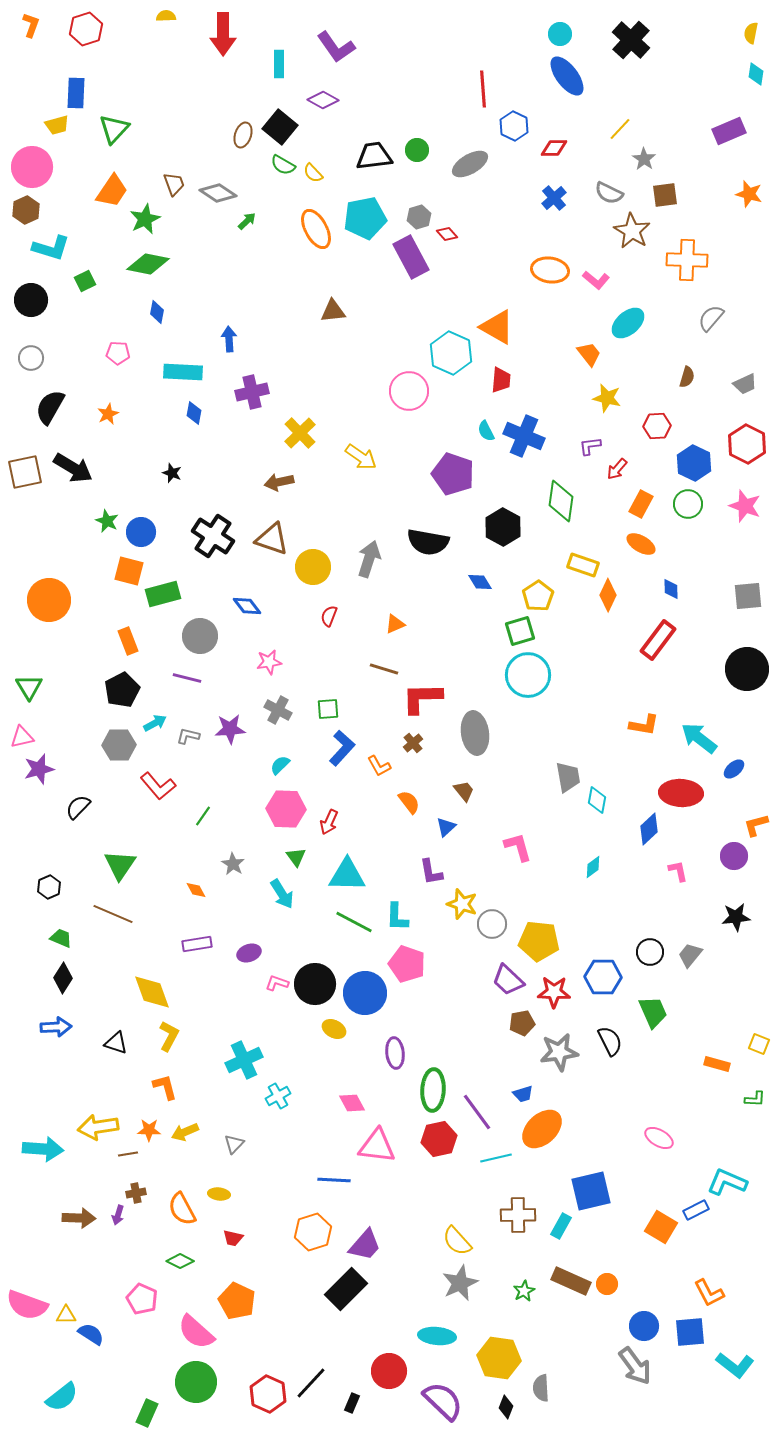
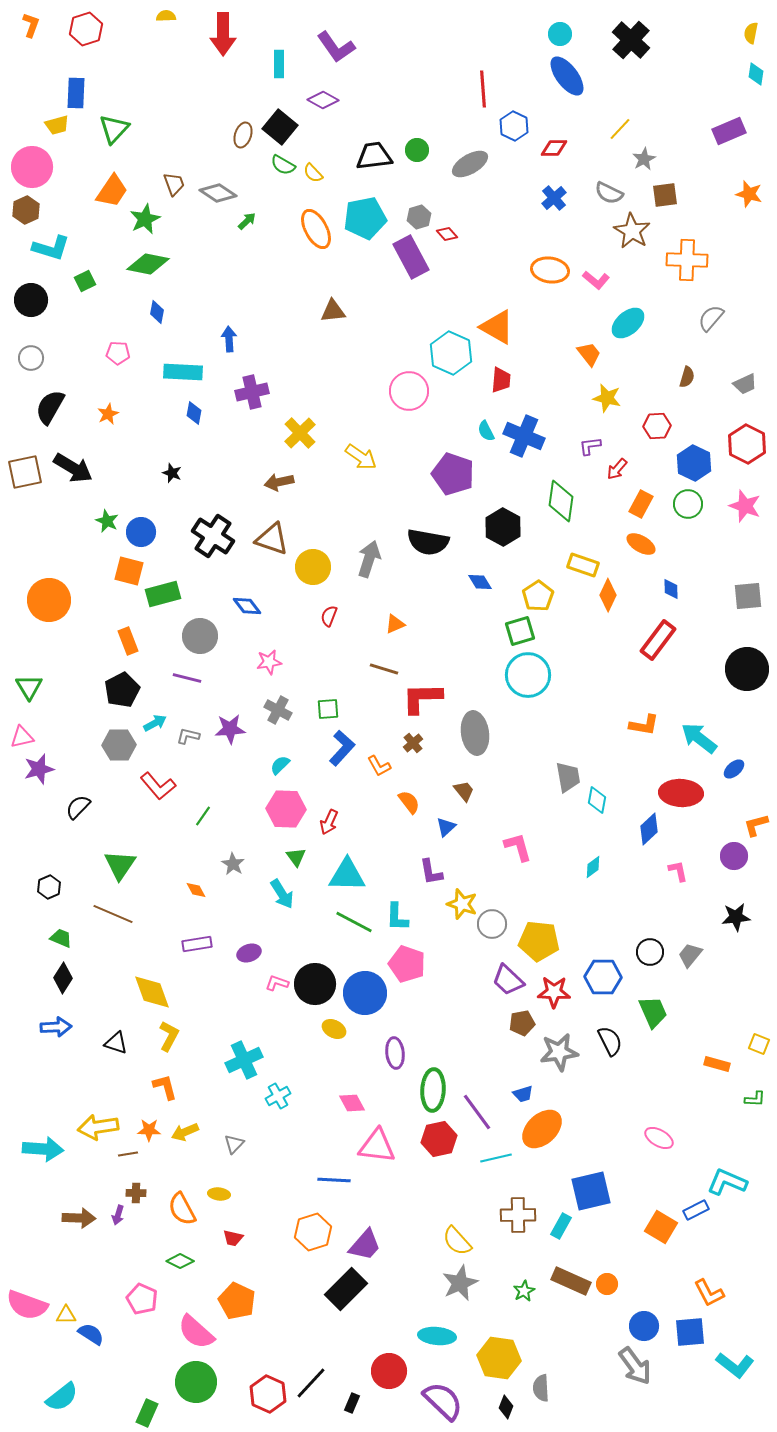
gray star at (644, 159): rotated 10 degrees clockwise
brown cross at (136, 1193): rotated 12 degrees clockwise
